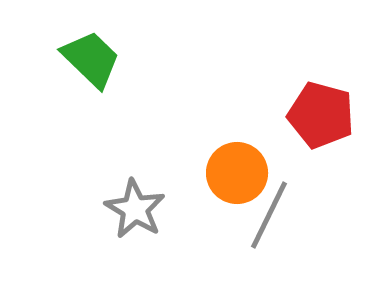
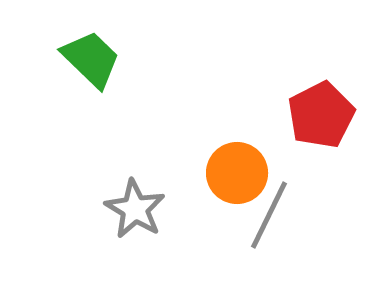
red pentagon: rotated 30 degrees clockwise
